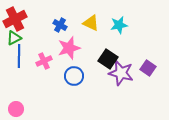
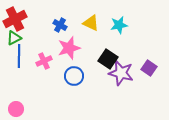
purple square: moved 1 px right
